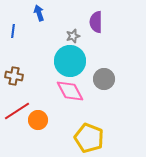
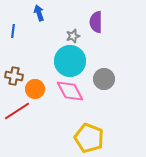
orange circle: moved 3 px left, 31 px up
